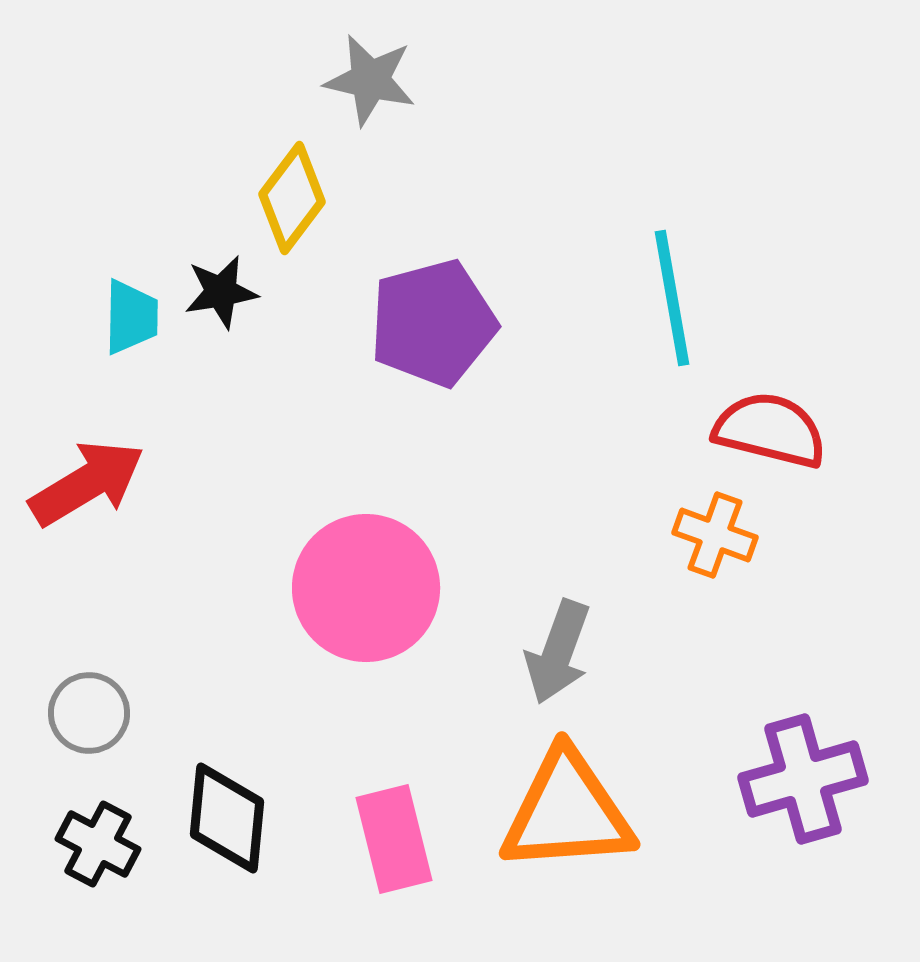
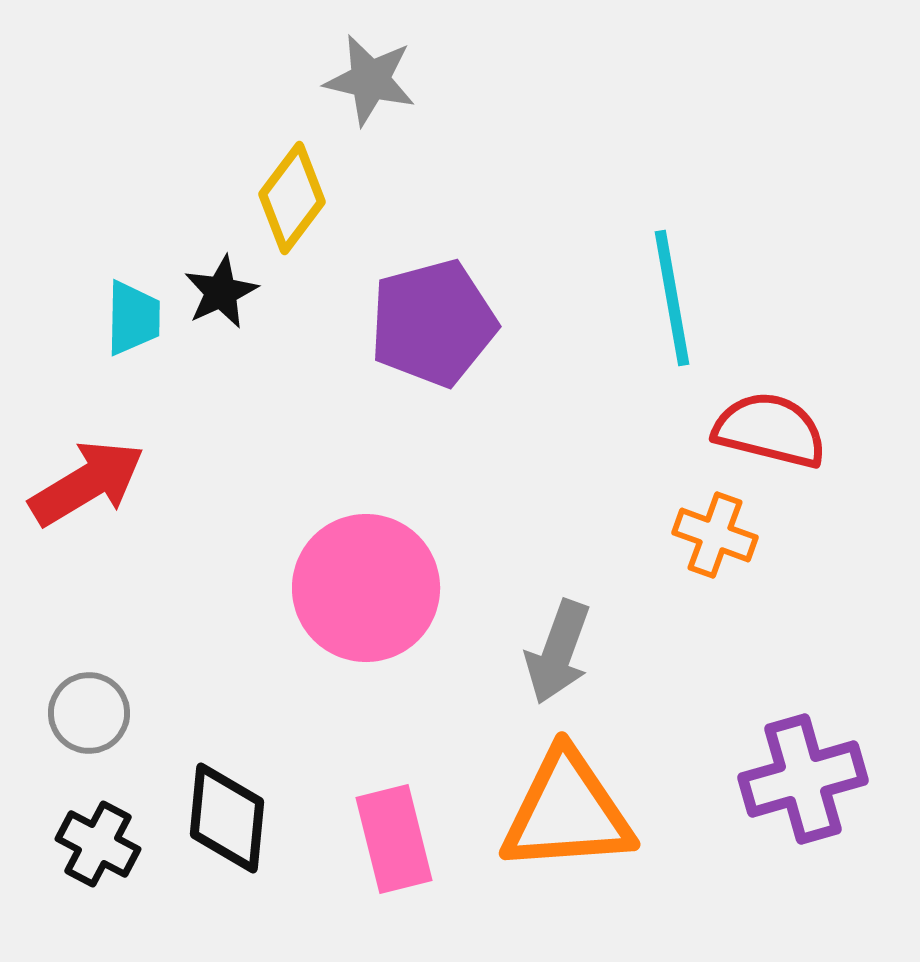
black star: rotated 16 degrees counterclockwise
cyan trapezoid: moved 2 px right, 1 px down
